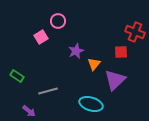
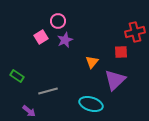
red cross: rotated 36 degrees counterclockwise
purple star: moved 11 px left, 11 px up
orange triangle: moved 2 px left, 2 px up
